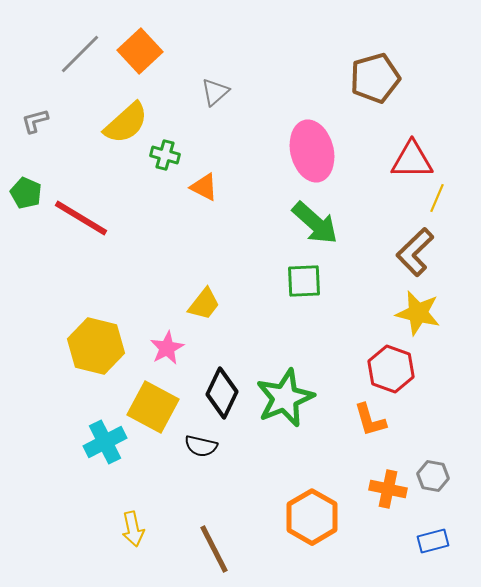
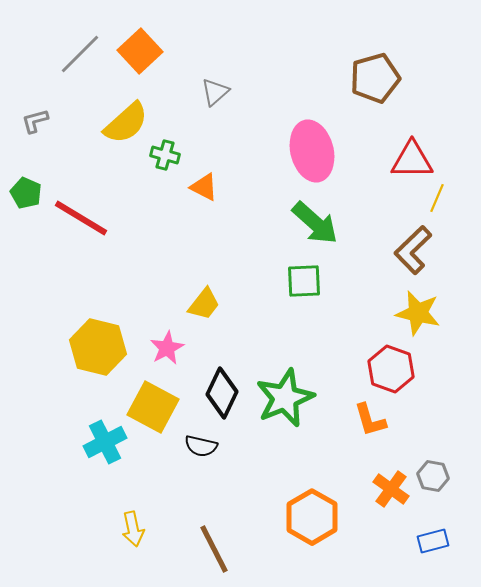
brown L-shape: moved 2 px left, 2 px up
yellow hexagon: moved 2 px right, 1 px down
orange cross: moved 3 px right; rotated 24 degrees clockwise
